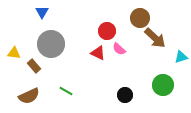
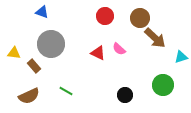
blue triangle: rotated 40 degrees counterclockwise
red circle: moved 2 px left, 15 px up
